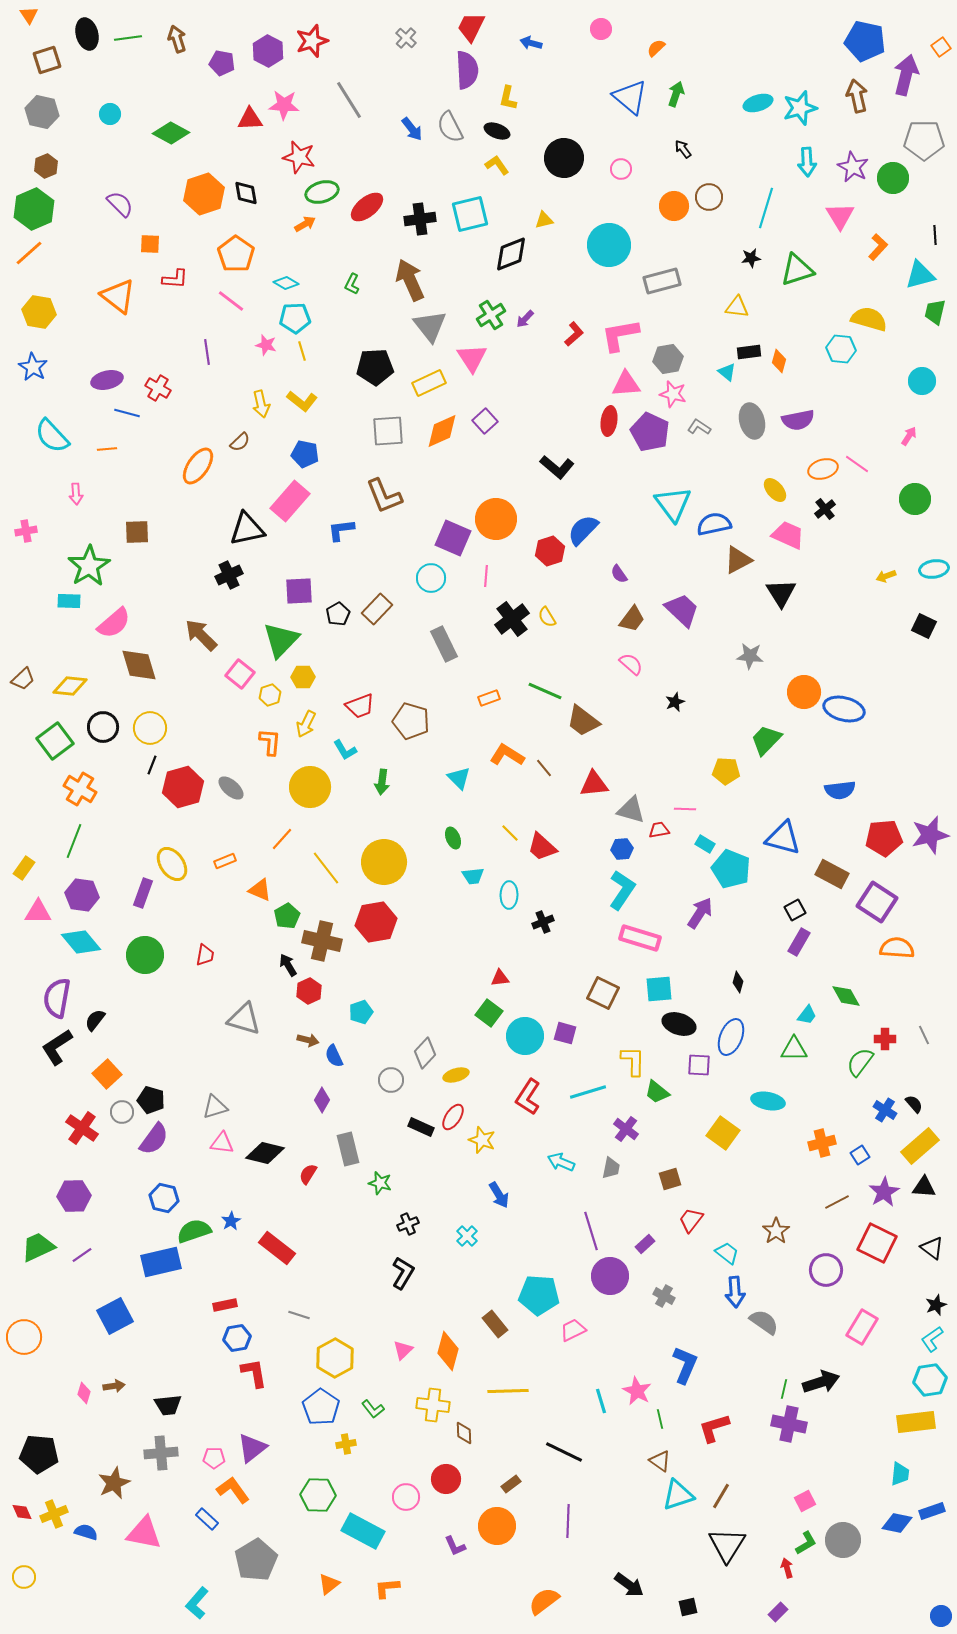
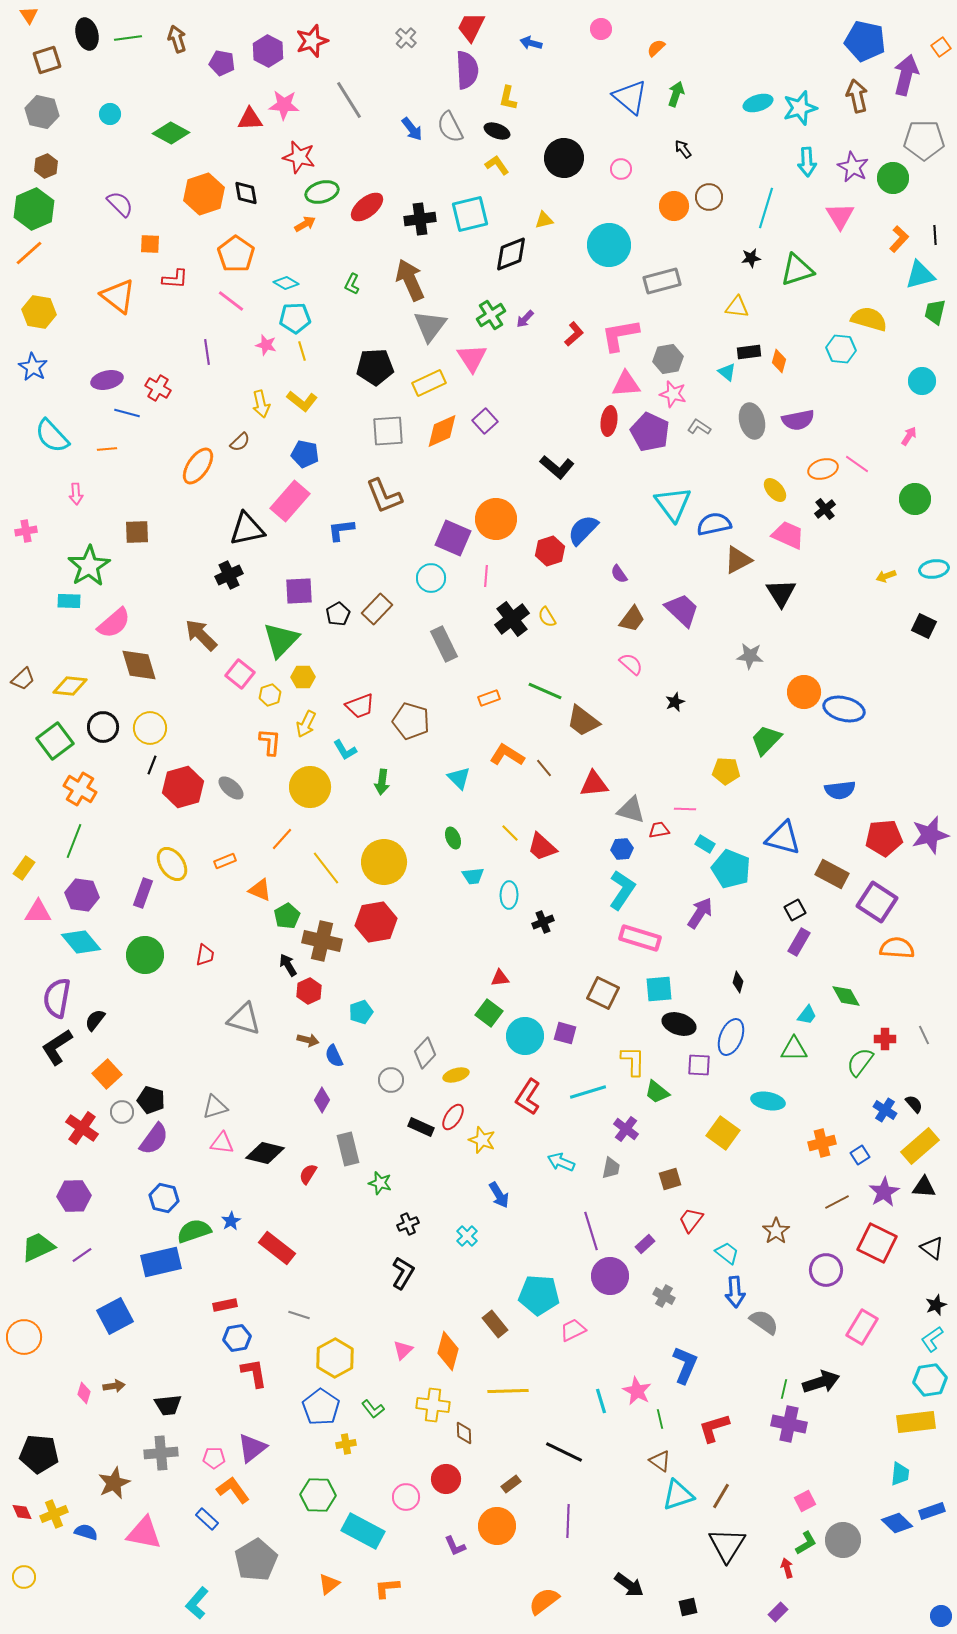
orange L-shape at (878, 247): moved 21 px right, 8 px up
gray triangle at (430, 326): rotated 15 degrees clockwise
blue diamond at (897, 1523): rotated 32 degrees clockwise
